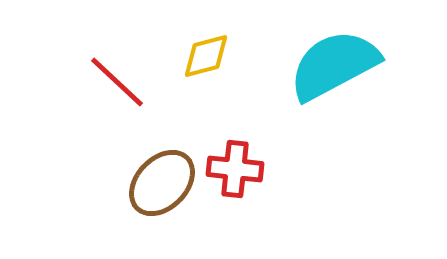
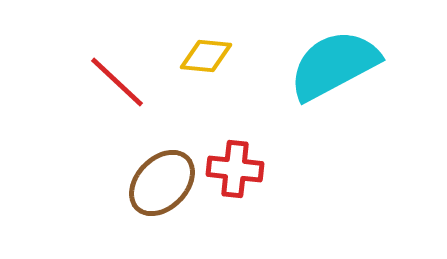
yellow diamond: rotated 20 degrees clockwise
